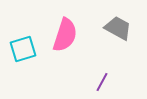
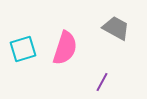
gray trapezoid: moved 2 px left
pink semicircle: moved 13 px down
